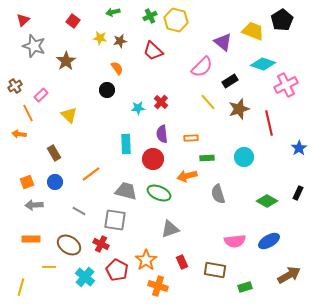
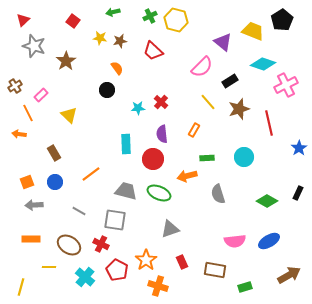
orange rectangle at (191, 138): moved 3 px right, 8 px up; rotated 56 degrees counterclockwise
